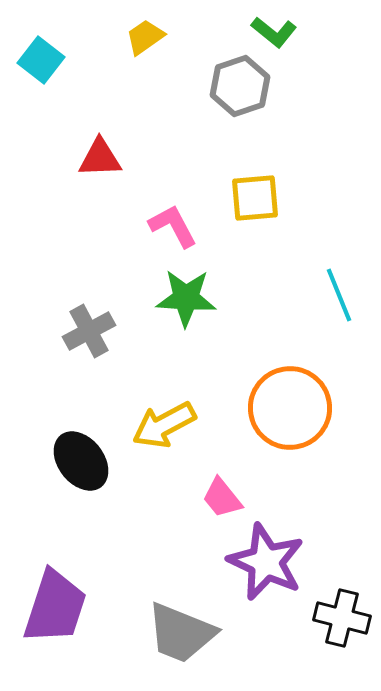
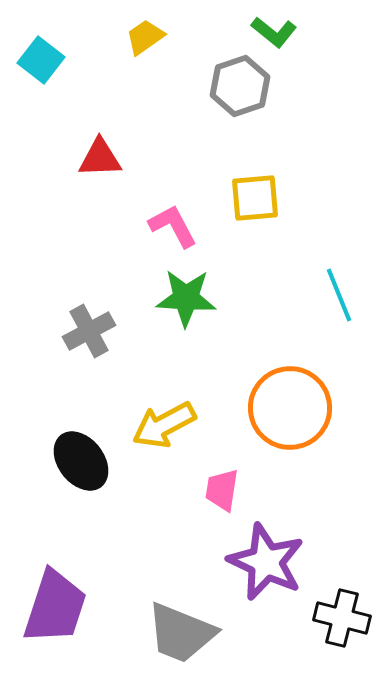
pink trapezoid: moved 8 px up; rotated 48 degrees clockwise
